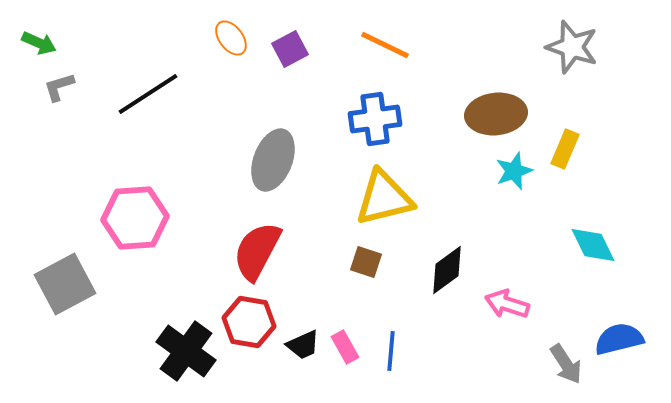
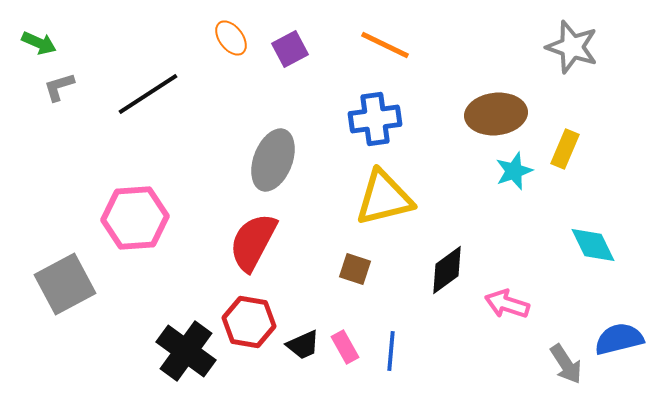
red semicircle: moved 4 px left, 9 px up
brown square: moved 11 px left, 7 px down
